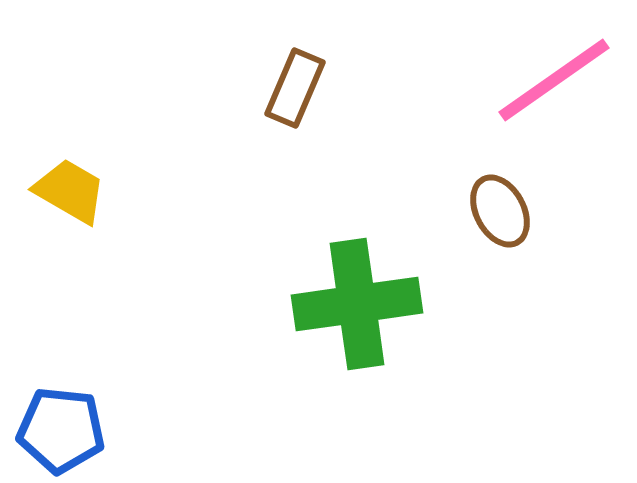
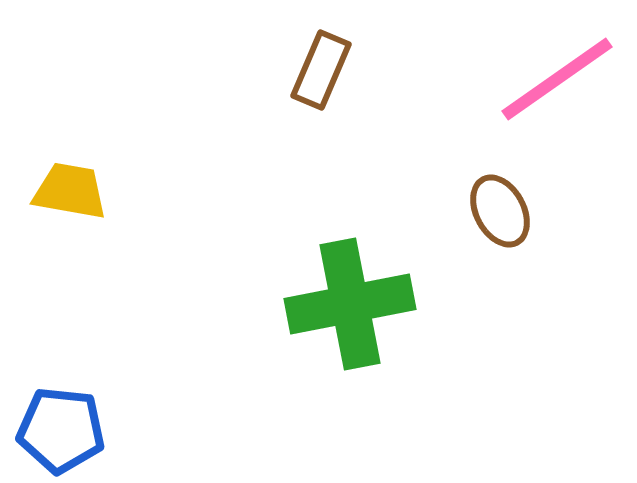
pink line: moved 3 px right, 1 px up
brown rectangle: moved 26 px right, 18 px up
yellow trapezoid: rotated 20 degrees counterclockwise
green cross: moved 7 px left; rotated 3 degrees counterclockwise
